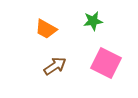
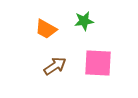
green star: moved 9 px left
pink square: moved 8 px left; rotated 24 degrees counterclockwise
